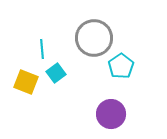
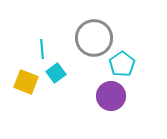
cyan pentagon: moved 1 px right, 2 px up
purple circle: moved 18 px up
